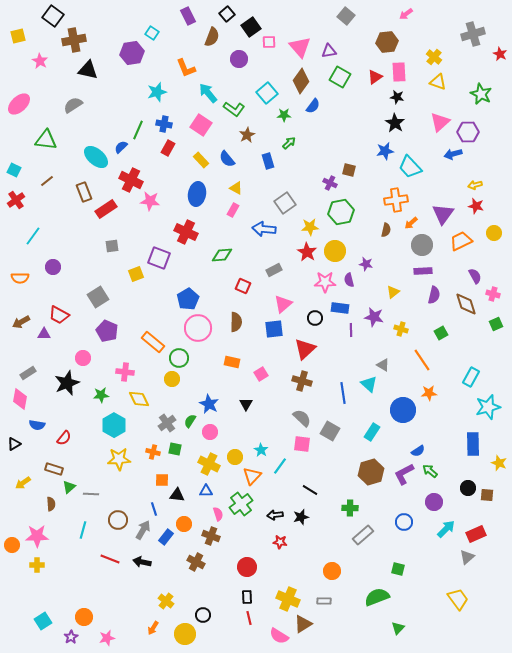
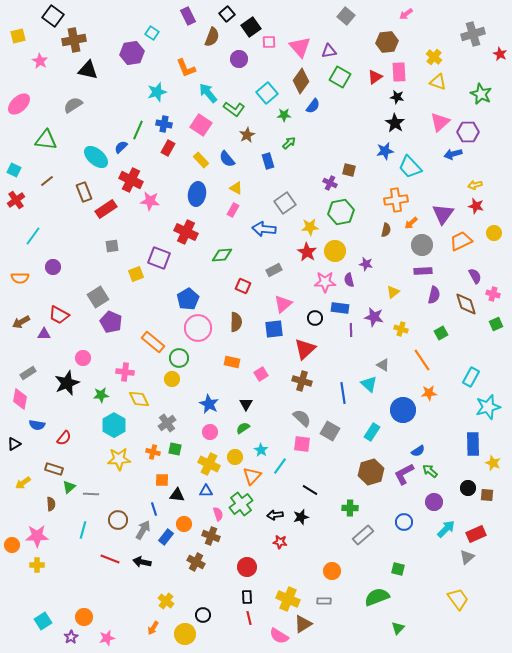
purple pentagon at (107, 331): moved 4 px right, 9 px up
green semicircle at (190, 421): moved 53 px right, 7 px down; rotated 24 degrees clockwise
yellow star at (499, 463): moved 6 px left
